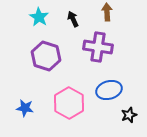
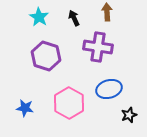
black arrow: moved 1 px right, 1 px up
blue ellipse: moved 1 px up
